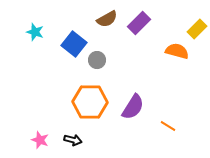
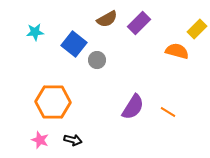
cyan star: rotated 24 degrees counterclockwise
orange hexagon: moved 37 px left
orange line: moved 14 px up
